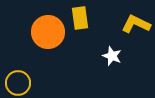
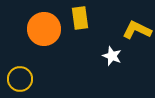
yellow L-shape: moved 1 px right, 6 px down
orange circle: moved 4 px left, 3 px up
yellow circle: moved 2 px right, 4 px up
